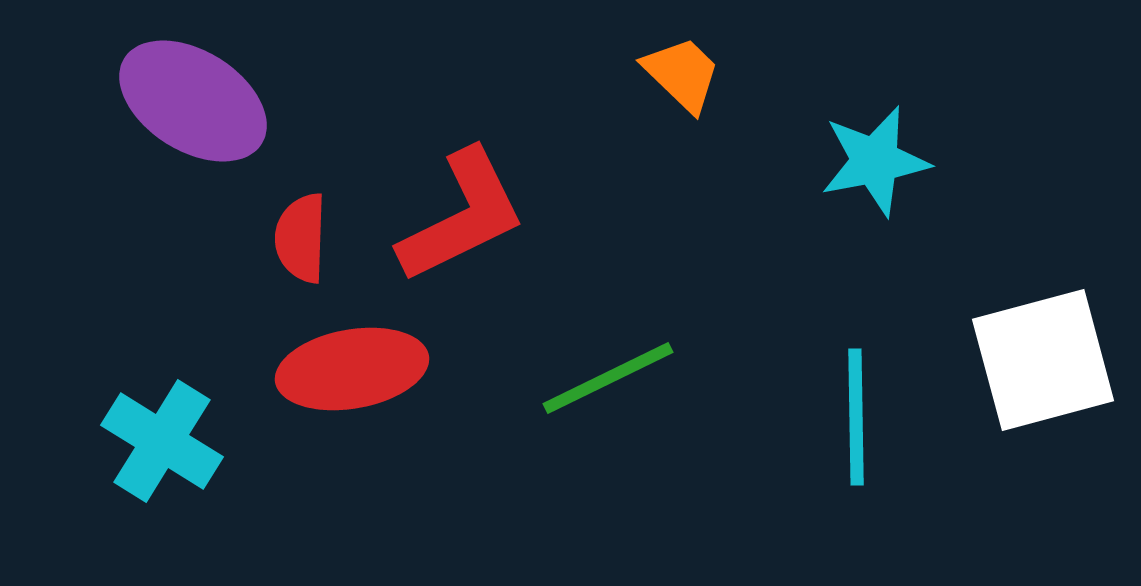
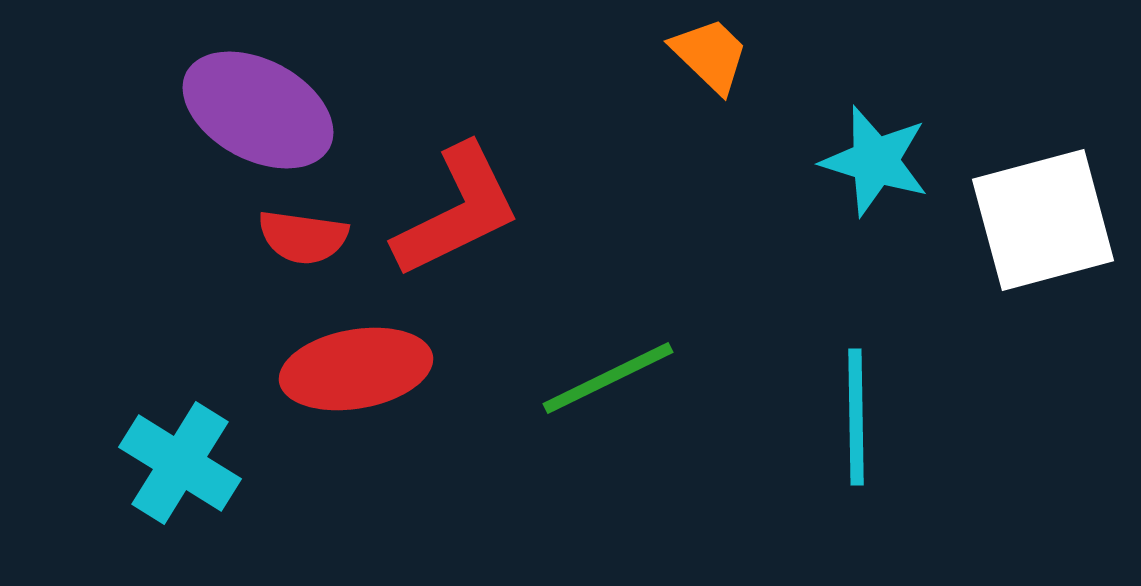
orange trapezoid: moved 28 px right, 19 px up
purple ellipse: moved 65 px right, 9 px down; rotated 4 degrees counterclockwise
cyan star: rotated 28 degrees clockwise
red L-shape: moved 5 px left, 5 px up
red semicircle: moved 2 px right, 1 px up; rotated 84 degrees counterclockwise
white square: moved 140 px up
red ellipse: moved 4 px right
cyan cross: moved 18 px right, 22 px down
